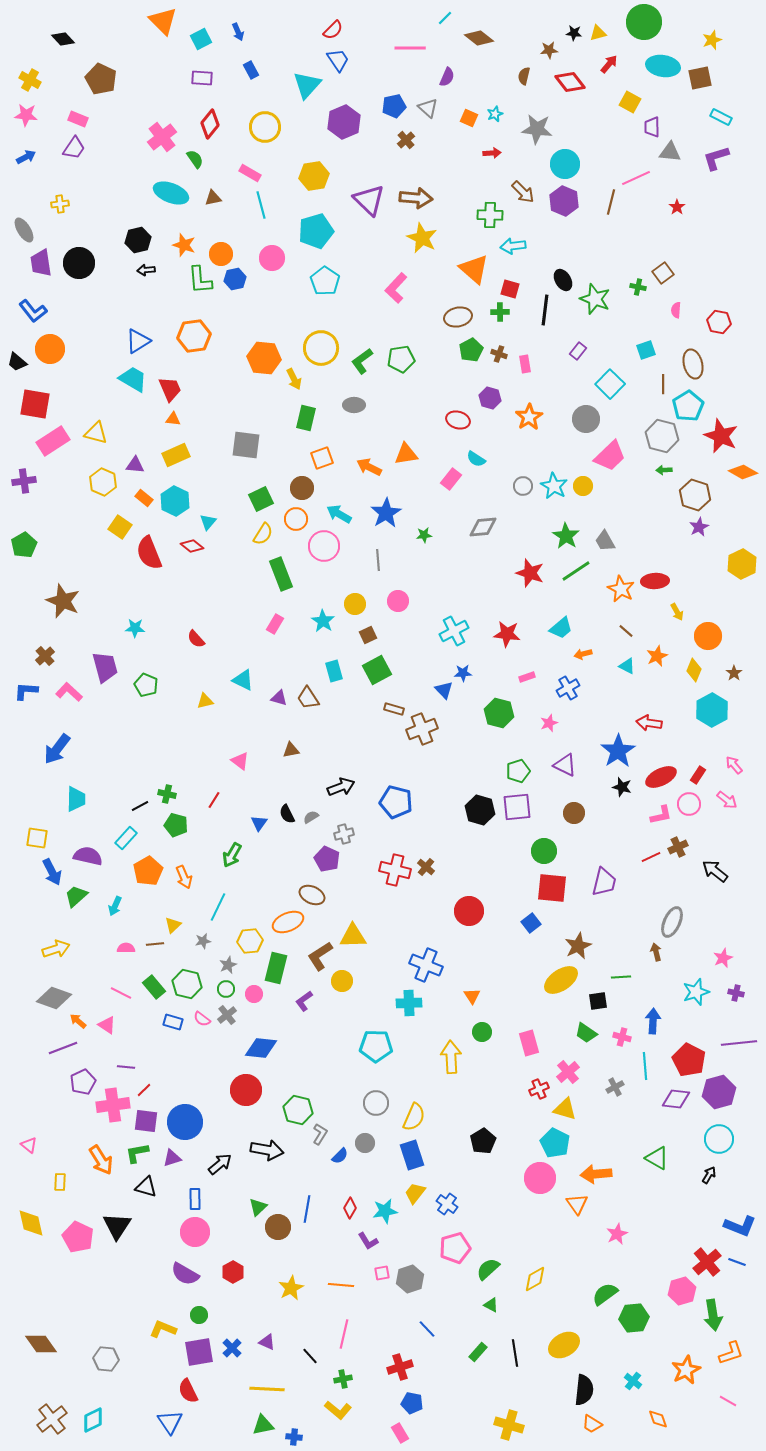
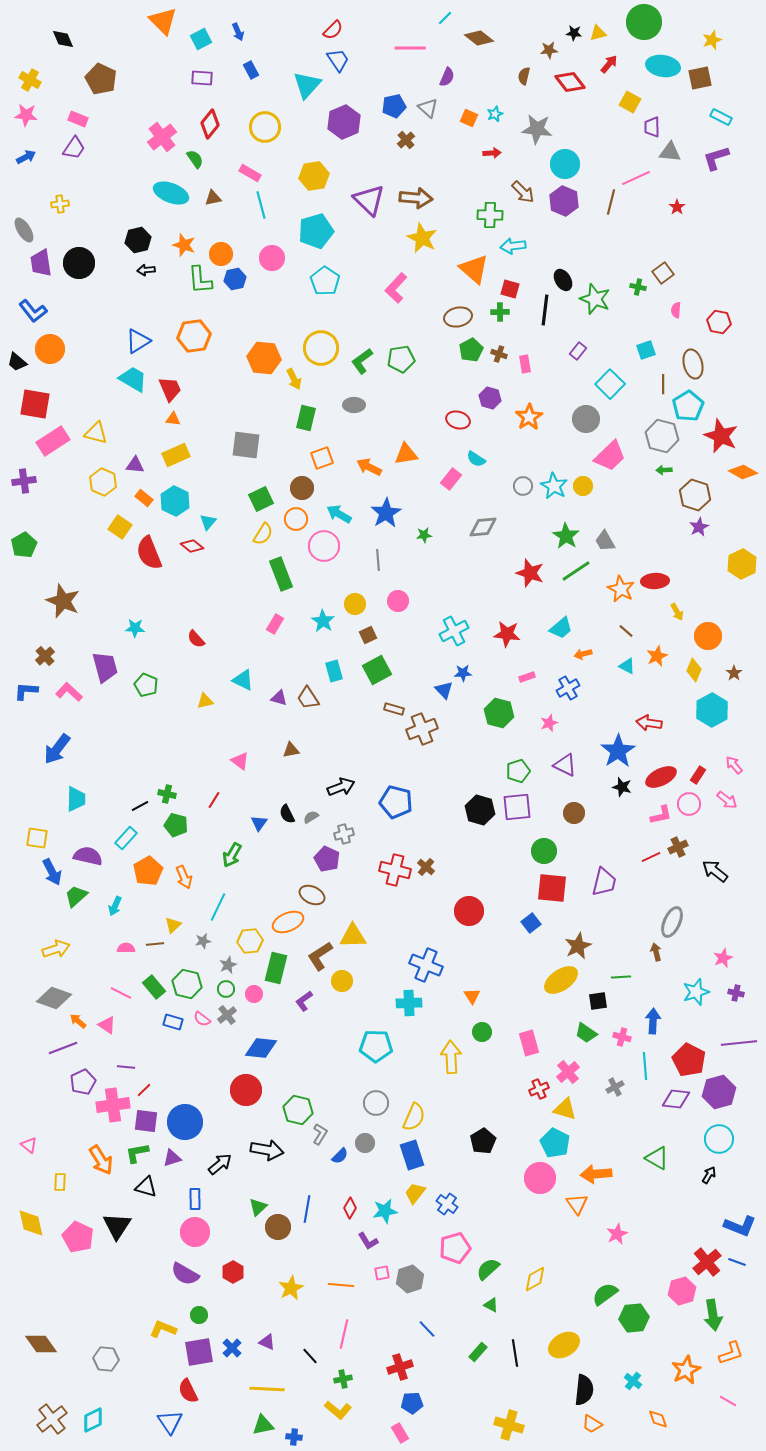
black diamond at (63, 39): rotated 20 degrees clockwise
blue pentagon at (412, 1403): rotated 15 degrees counterclockwise
